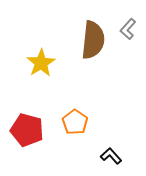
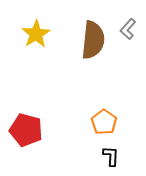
yellow star: moved 5 px left, 29 px up
orange pentagon: moved 29 px right
red pentagon: moved 1 px left
black L-shape: rotated 45 degrees clockwise
